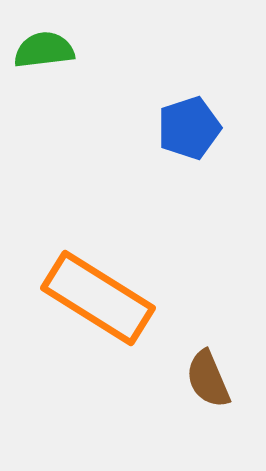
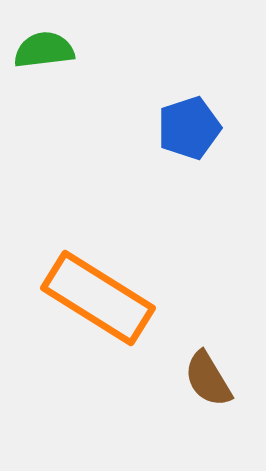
brown semicircle: rotated 8 degrees counterclockwise
